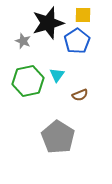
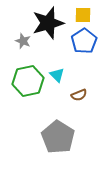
blue pentagon: moved 7 px right
cyan triangle: rotated 21 degrees counterclockwise
brown semicircle: moved 1 px left
